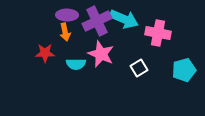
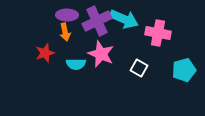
red star: rotated 18 degrees counterclockwise
white square: rotated 30 degrees counterclockwise
